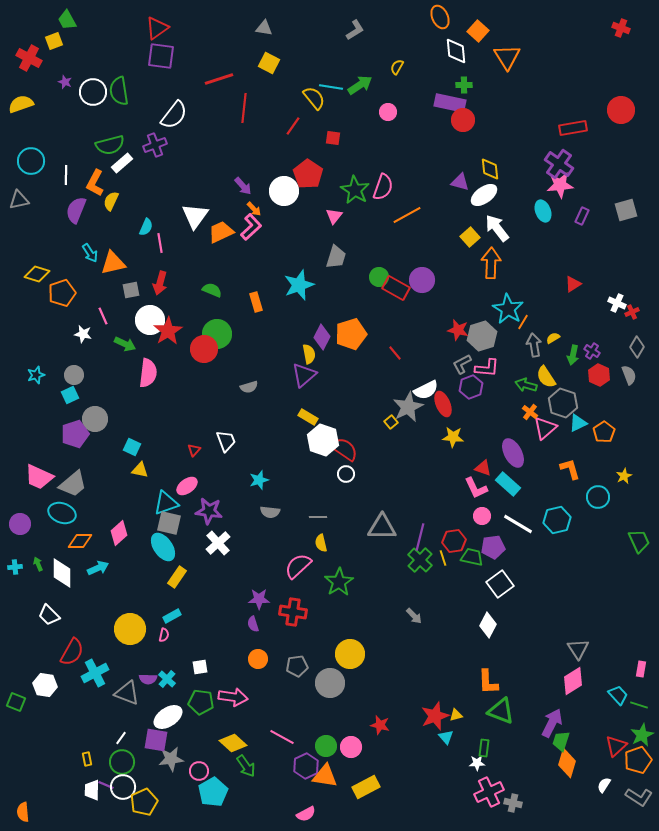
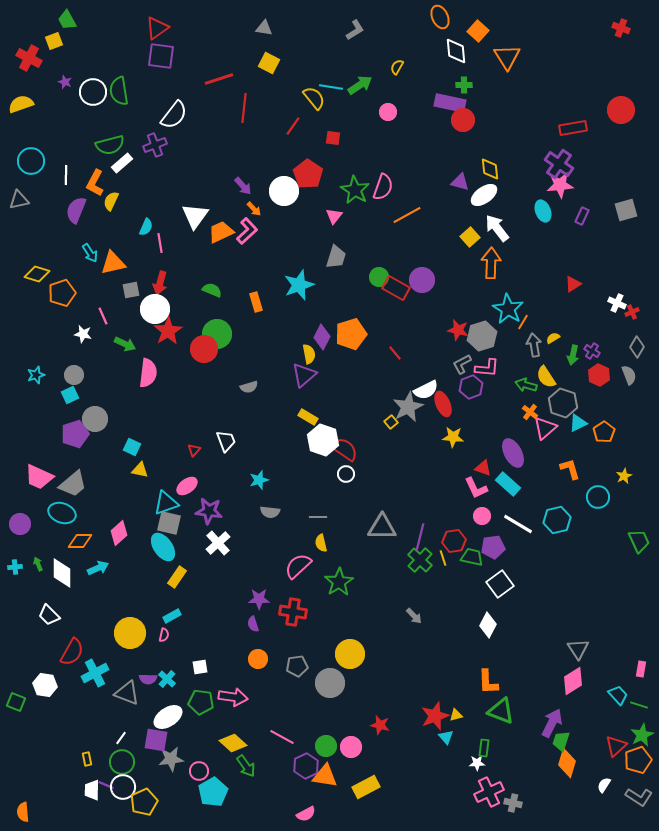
pink L-shape at (251, 227): moved 4 px left, 4 px down
white circle at (150, 320): moved 5 px right, 11 px up
yellow circle at (130, 629): moved 4 px down
